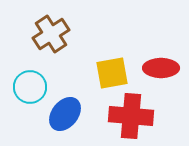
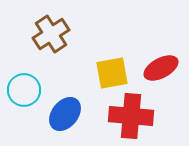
red ellipse: rotated 28 degrees counterclockwise
cyan circle: moved 6 px left, 3 px down
